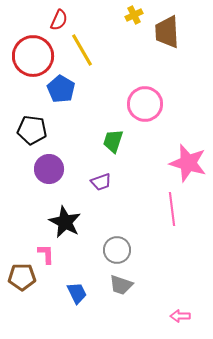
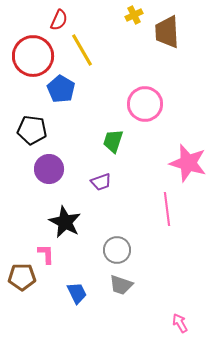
pink line: moved 5 px left
pink arrow: moved 7 px down; rotated 60 degrees clockwise
